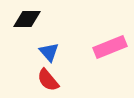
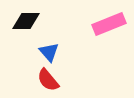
black diamond: moved 1 px left, 2 px down
pink rectangle: moved 1 px left, 23 px up
